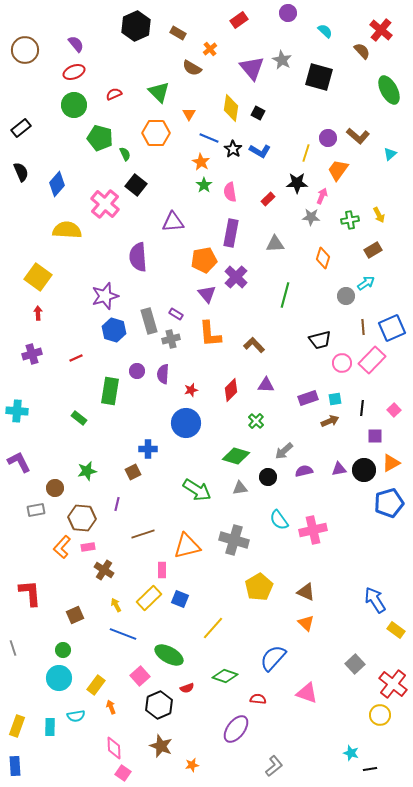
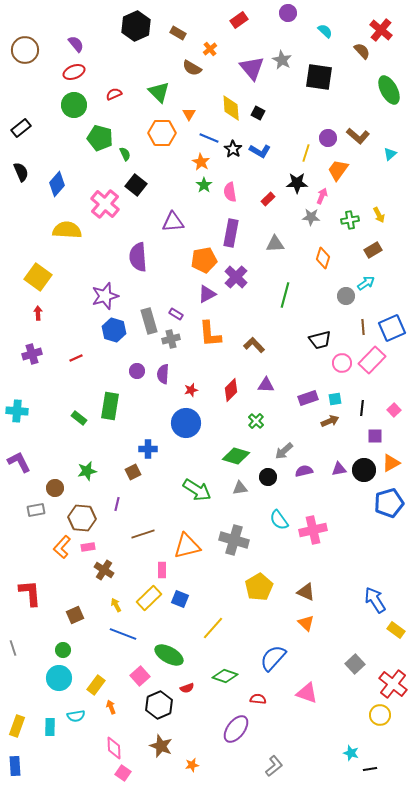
black square at (319, 77): rotated 8 degrees counterclockwise
yellow diamond at (231, 108): rotated 12 degrees counterclockwise
orange hexagon at (156, 133): moved 6 px right
purple triangle at (207, 294): rotated 42 degrees clockwise
green rectangle at (110, 391): moved 15 px down
